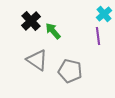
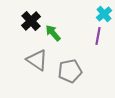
green arrow: moved 2 px down
purple line: rotated 18 degrees clockwise
gray pentagon: rotated 25 degrees counterclockwise
